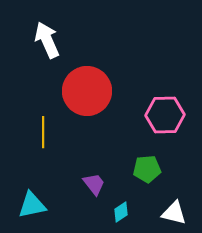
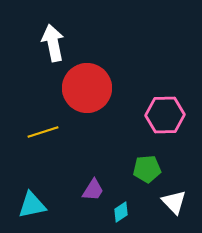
white arrow: moved 6 px right, 3 px down; rotated 12 degrees clockwise
red circle: moved 3 px up
yellow line: rotated 72 degrees clockwise
purple trapezoid: moved 1 px left, 6 px down; rotated 70 degrees clockwise
white triangle: moved 11 px up; rotated 32 degrees clockwise
